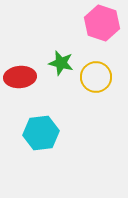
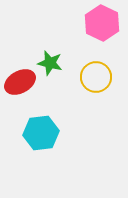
pink hexagon: rotated 8 degrees clockwise
green star: moved 11 px left
red ellipse: moved 5 px down; rotated 24 degrees counterclockwise
